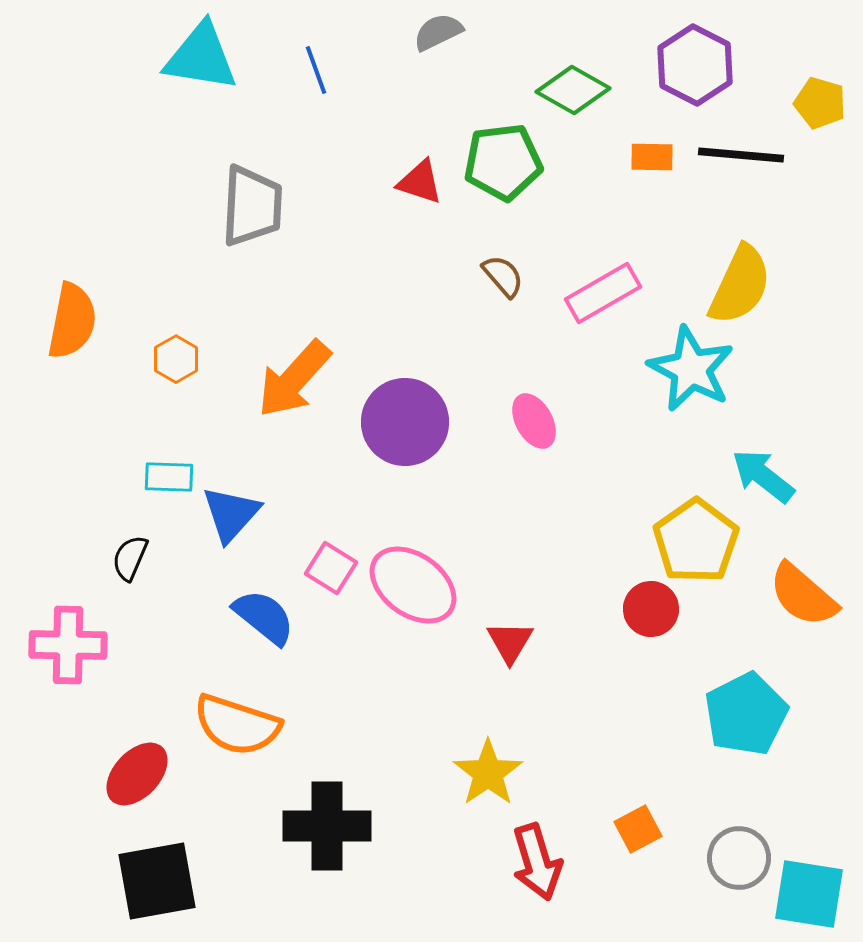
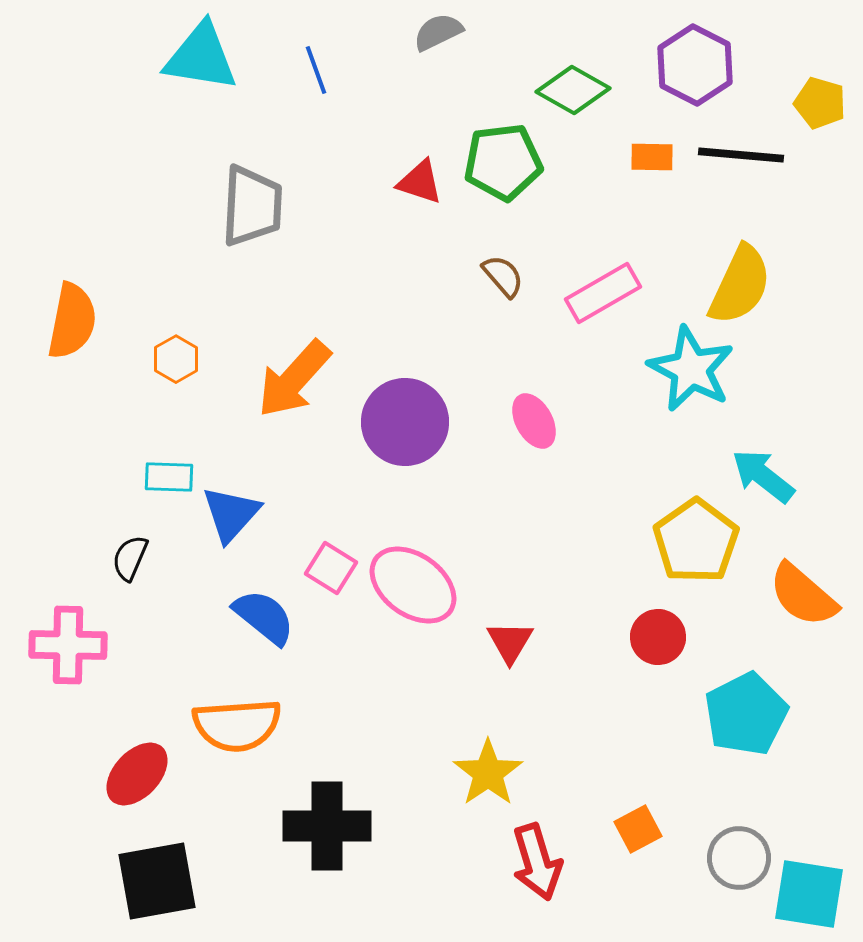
red circle at (651, 609): moved 7 px right, 28 px down
orange semicircle at (237, 725): rotated 22 degrees counterclockwise
